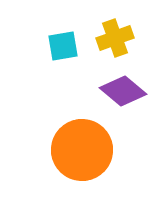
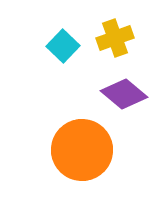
cyan square: rotated 36 degrees counterclockwise
purple diamond: moved 1 px right, 3 px down
